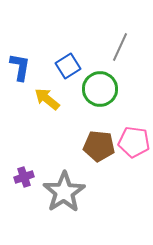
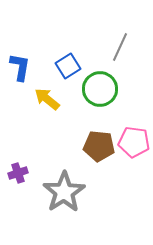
purple cross: moved 6 px left, 4 px up
